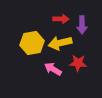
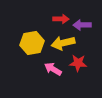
purple arrow: rotated 90 degrees clockwise
yellow arrow: moved 3 px right
